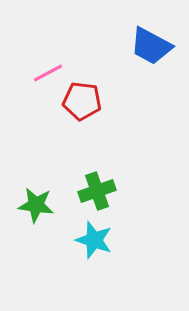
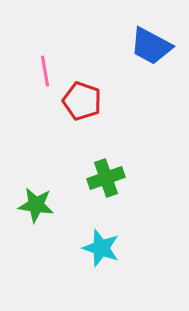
pink line: moved 3 px left, 2 px up; rotated 72 degrees counterclockwise
red pentagon: rotated 12 degrees clockwise
green cross: moved 9 px right, 13 px up
cyan star: moved 7 px right, 8 px down
